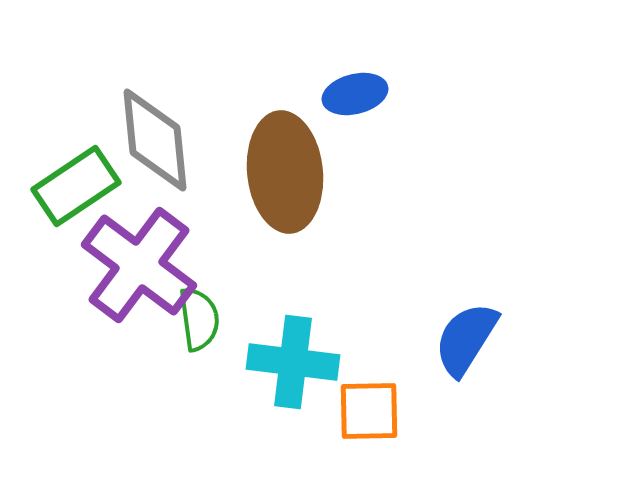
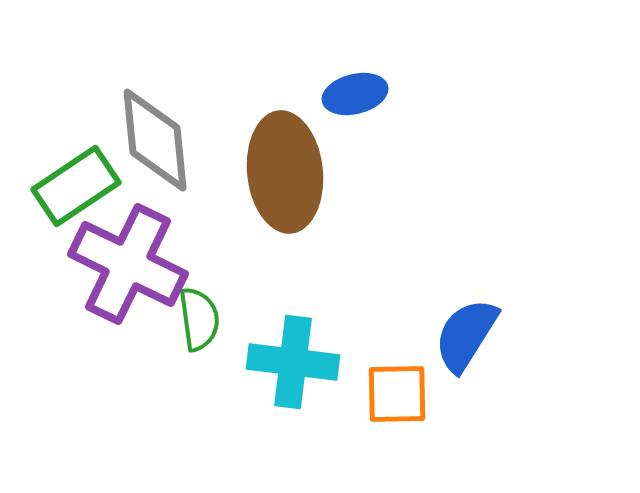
purple cross: moved 11 px left, 1 px up; rotated 11 degrees counterclockwise
blue semicircle: moved 4 px up
orange square: moved 28 px right, 17 px up
